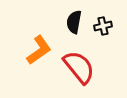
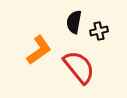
black cross: moved 4 px left, 5 px down
